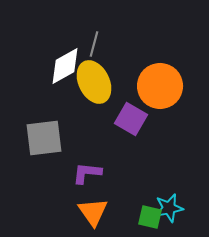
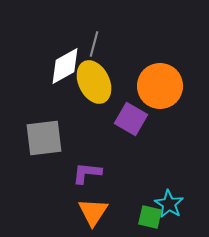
cyan star: moved 4 px up; rotated 28 degrees counterclockwise
orange triangle: rotated 8 degrees clockwise
